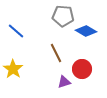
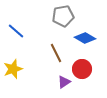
gray pentagon: rotated 15 degrees counterclockwise
blue diamond: moved 1 px left, 7 px down
yellow star: rotated 18 degrees clockwise
purple triangle: rotated 16 degrees counterclockwise
